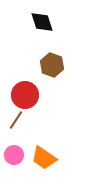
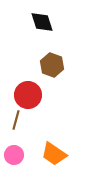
red circle: moved 3 px right
brown line: rotated 18 degrees counterclockwise
orange trapezoid: moved 10 px right, 4 px up
